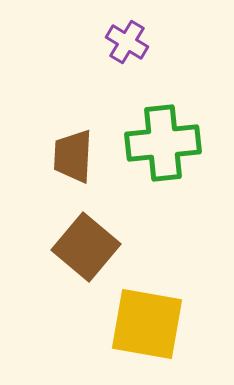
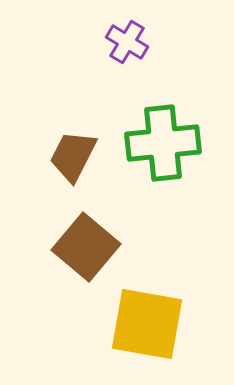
brown trapezoid: rotated 24 degrees clockwise
